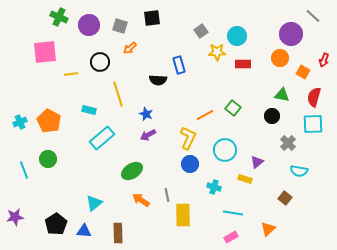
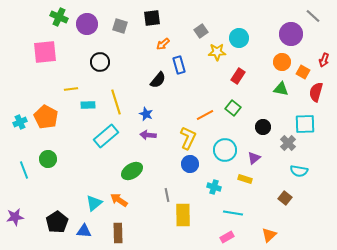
purple circle at (89, 25): moved 2 px left, 1 px up
cyan circle at (237, 36): moved 2 px right, 2 px down
orange arrow at (130, 48): moved 33 px right, 4 px up
orange circle at (280, 58): moved 2 px right, 4 px down
red rectangle at (243, 64): moved 5 px left, 12 px down; rotated 56 degrees counterclockwise
yellow line at (71, 74): moved 15 px down
black semicircle at (158, 80): rotated 54 degrees counterclockwise
yellow line at (118, 94): moved 2 px left, 8 px down
green triangle at (282, 95): moved 1 px left, 6 px up
red semicircle at (314, 97): moved 2 px right, 5 px up
cyan rectangle at (89, 110): moved 1 px left, 5 px up; rotated 16 degrees counterclockwise
black circle at (272, 116): moved 9 px left, 11 px down
orange pentagon at (49, 121): moved 3 px left, 4 px up
cyan square at (313, 124): moved 8 px left
purple arrow at (148, 135): rotated 35 degrees clockwise
cyan rectangle at (102, 138): moved 4 px right, 2 px up
purple triangle at (257, 162): moved 3 px left, 4 px up
orange arrow at (141, 200): moved 22 px left
black pentagon at (56, 224): moved 1 px right, 2 px up
orange triangle at (268, 229): moved 1 px right, 6 px down
pink rectangle at (231, 237): moved 4 px left
